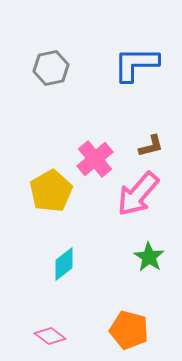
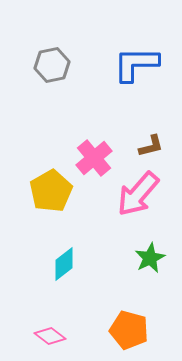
gray hexagon: moved 1 px right, 3 px up
pink cross: moved 1 px left, 1 px up
green star: moved 1 px right, 1 px down; rotated 12 degrees clockwise
